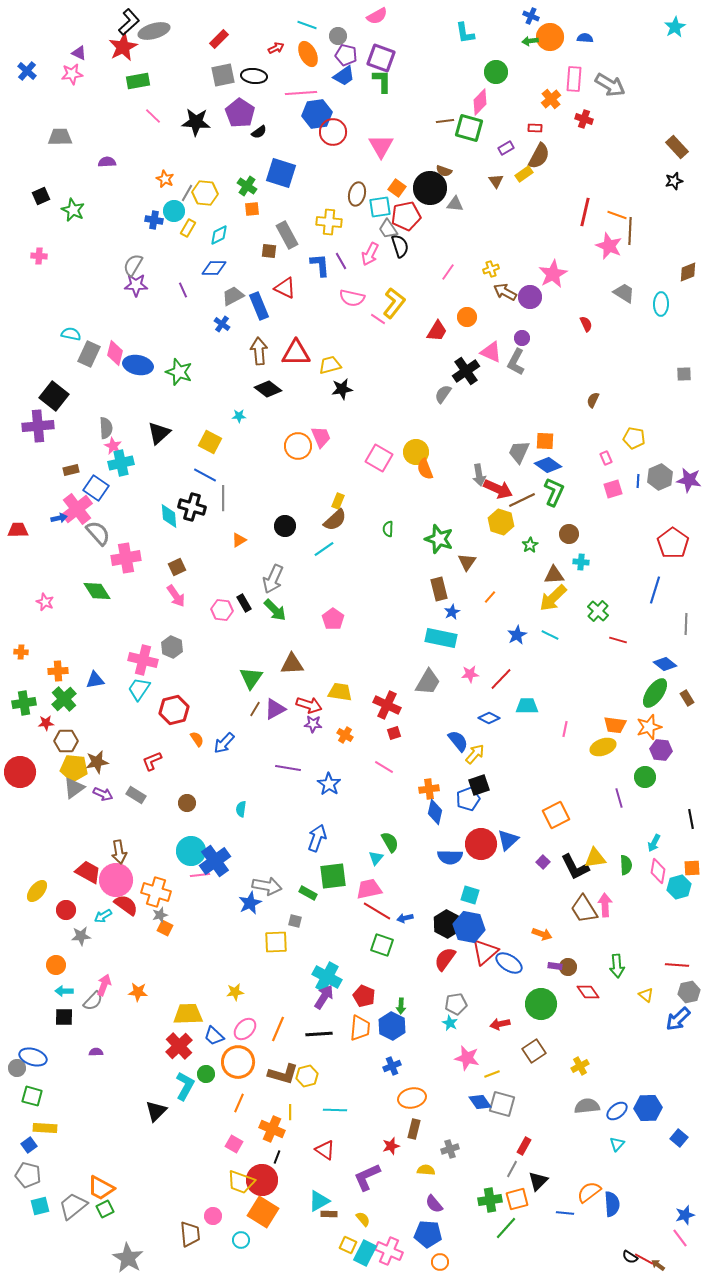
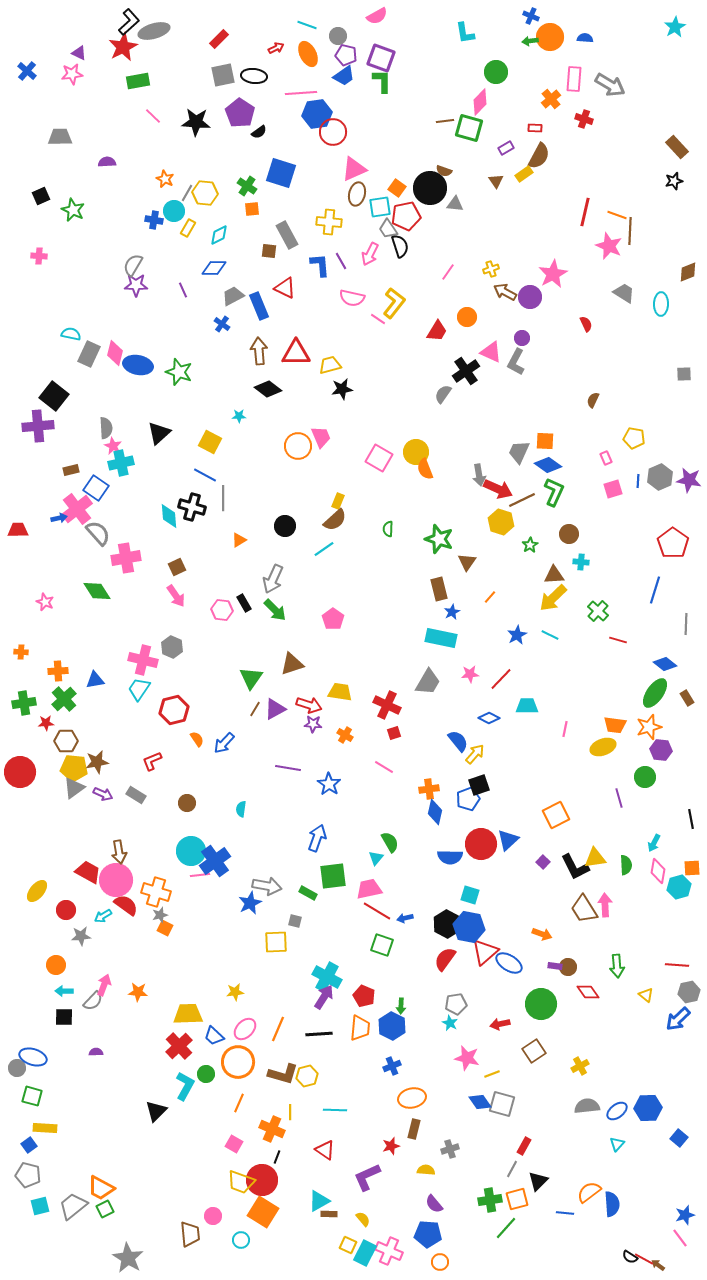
pink triangle at (381, 146): moved 27 px left, 23 px down; rotated 36 degrees clockwise
brown triangle at (292, 664): rotated 15 degrees counterclockwise
